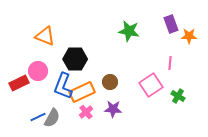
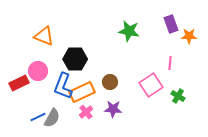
orange triangle: moved 1 px left
